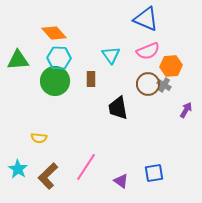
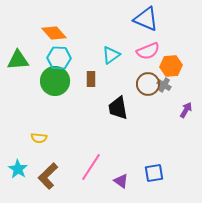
cyan triangle: rotated 30 degrees clockwise
pink line: moved 5 px right
